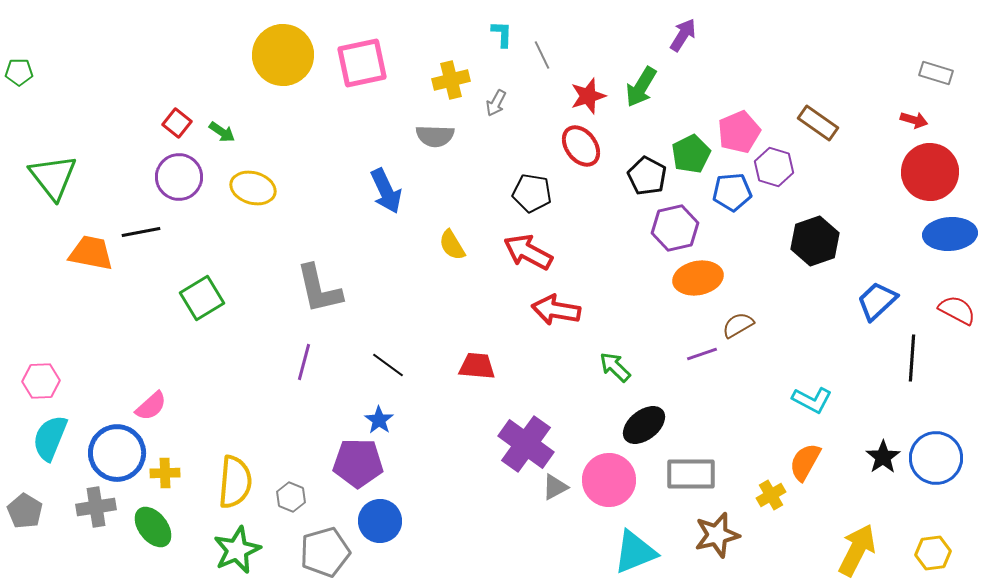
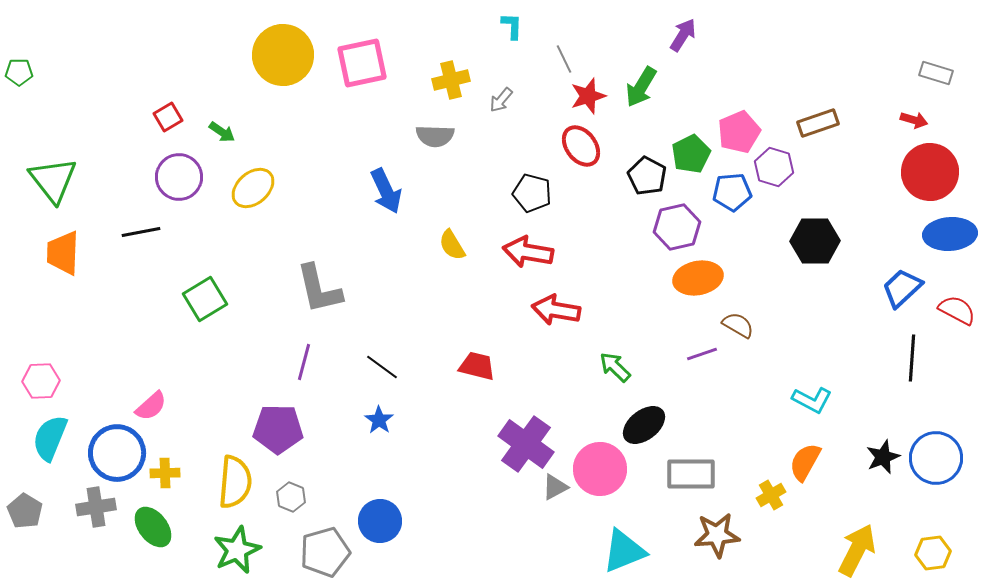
cyan L-shape at (502, 34): moved 10 px right, 8 px up
gray line at (542, 55): moved 22 px right, 4 px down
gray arrow at (496, 103): moved 5 px right, 3 px up; rotated 12 degrees clockwise
red square at (177, 123): moved 9 px left, 6 px up; rotated 20 degrees clockwise
brown rectangle at (818, 123): rotated 54 degrees counterclockwise
green triangle at (53, 177): moved 3 px down
yellow ellipse at (253, 188): rotated 57 degrees counterclockwise
black pentagon at (532, 193): rotated 6 degrees clockwise
purple hexagon at (675, 228): moved 2 px right, 1 px up
black hexagon at (815, 241): rotated 18 degrees clockwise
red arrow at (528, 252): rotated 18 degrees counterclockwise
orange trapezoid at (91, 253): moved 28 px left; rotated 99 degrees counterclockwise
green square at (202, 298): moved 3 px right, 1 px down
blue trapezoid at (877, 301): moved 25 px right, 13 px up
brown semicircle at (738, 325): rotated 60 degrees clockwise
black line at (388, 365): moved 6 px left, 2 px down
red trapezoid at (477, 366): rotated 9 degrees clockwise
black star at (883, 457): rotated 12 degrees clockwise
purple pentagon at (358, 463): moved 80 px left, 34 px up
pink circle at (609, 480): moved 9 px left, 11 px up
brown star at (717, 535): rotated 9 degrees clockwise
cyan triangle at (635, 552): moved 11 px left, 1 px up
